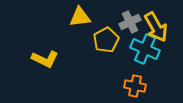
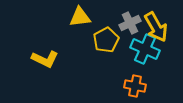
gray cross: moved 1 px down
